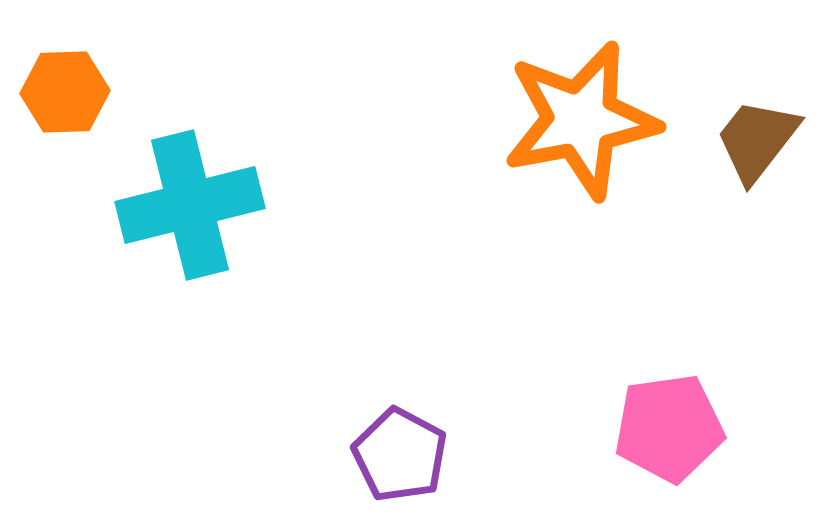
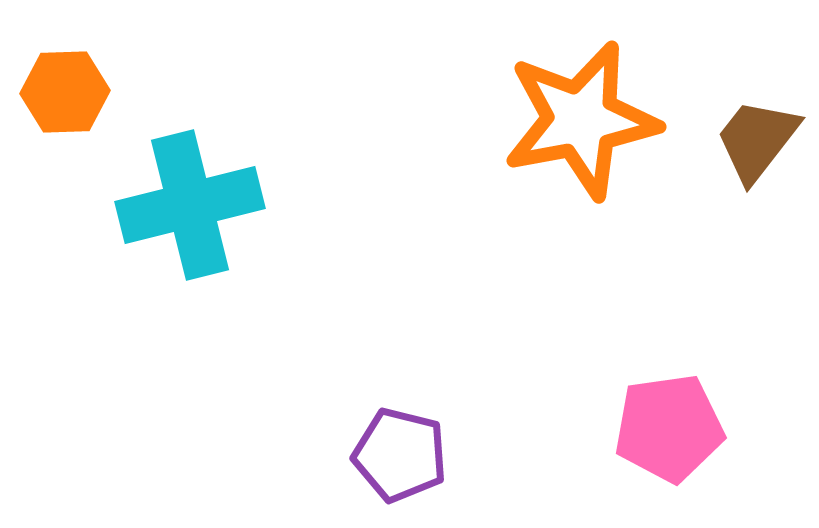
purple pentagon: rotated 14 degrees counterclockwise
